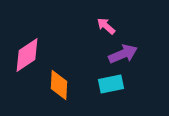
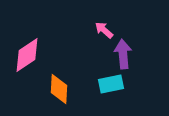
pink arrow: moved 2 px left, 4 px down
purple arrow: rotated 72 degrees counterclockwise
orange diamond: moved 4 px down
